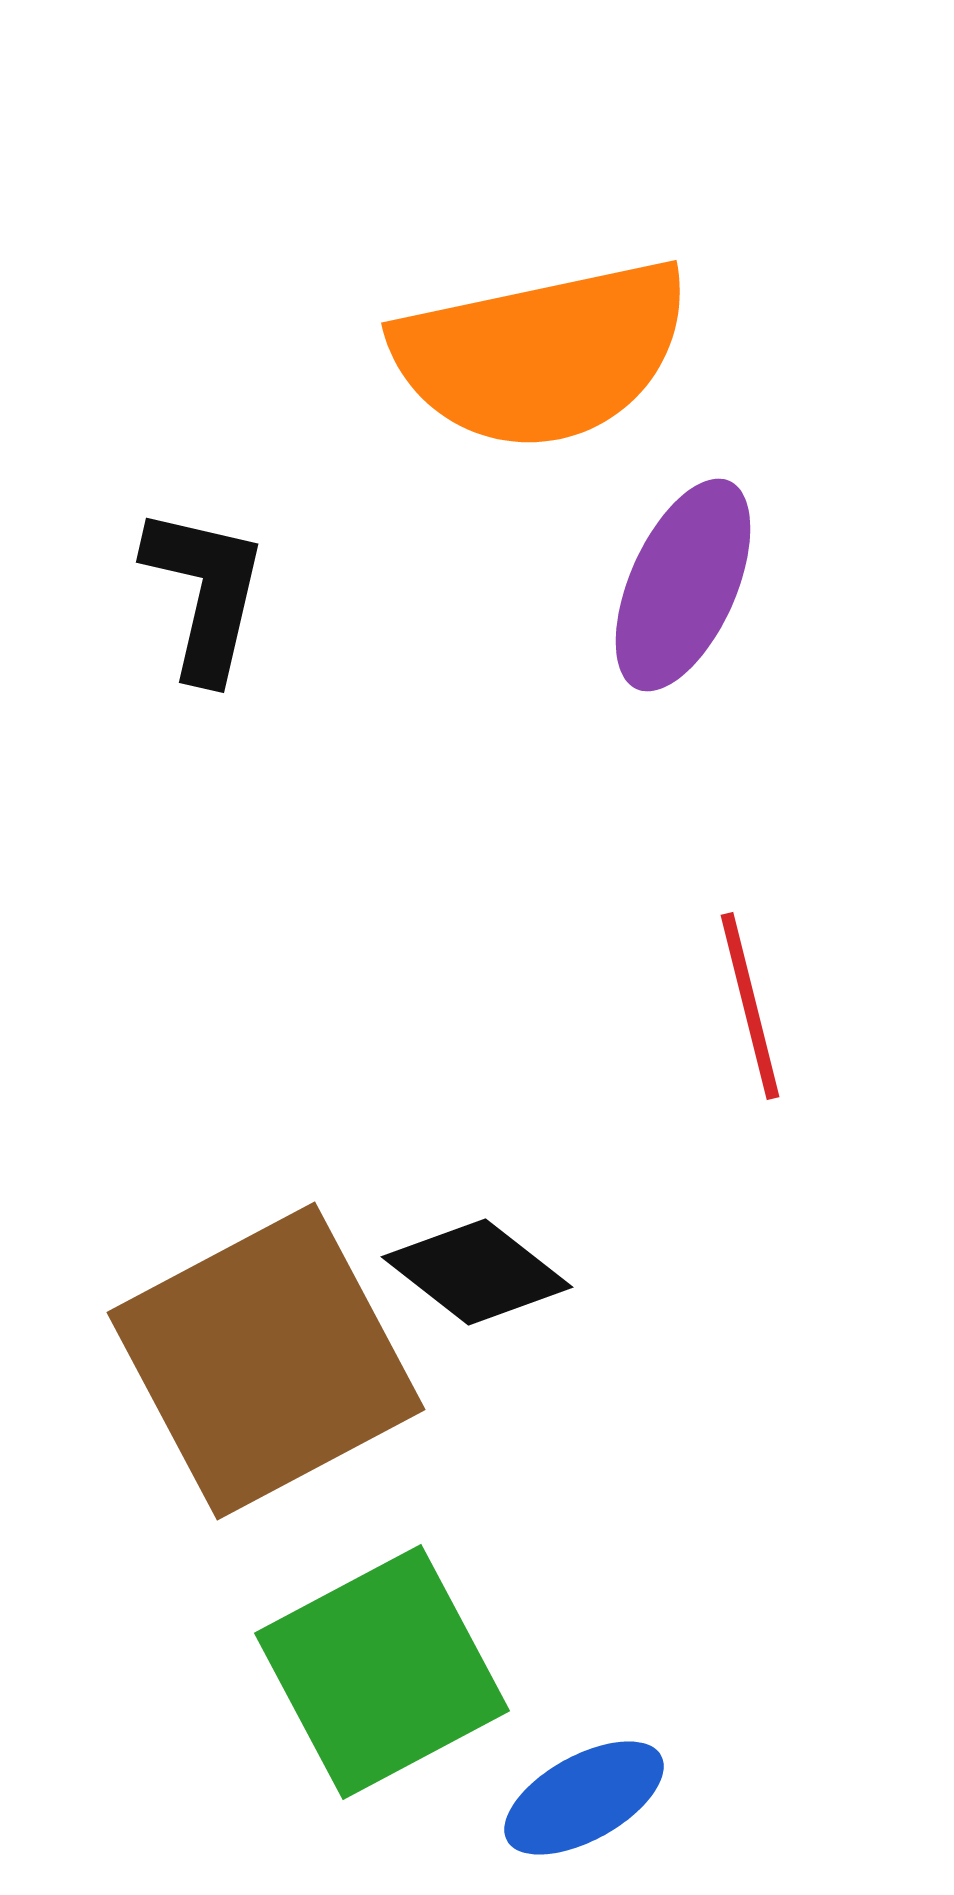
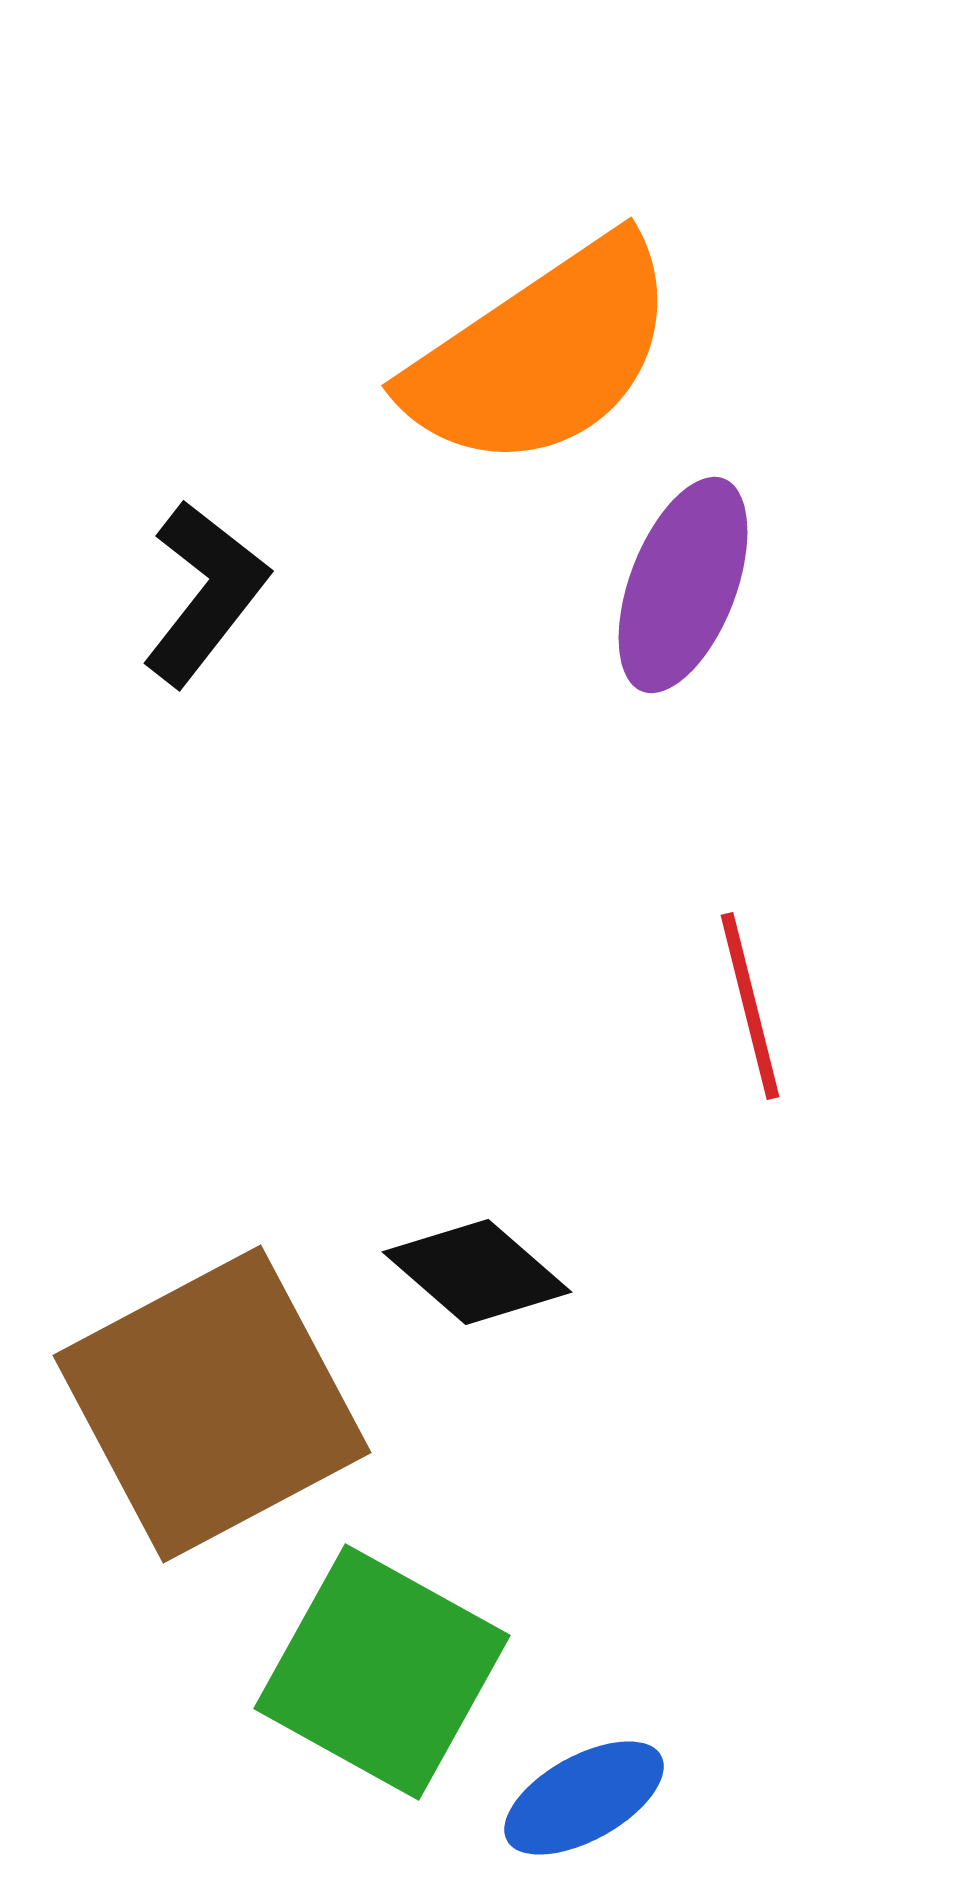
orange semicircle: rotated 22 degrees counterclockwise
purple ellipse: rotated 3 degrees counterclockwise
black L-shape: rotated 25 degrees clockwise
black diamond: rotated 3 degrees clockwise
brown square: moved 54 px left, 43 px down
green square: rotated 33 degrees counterclockwise
